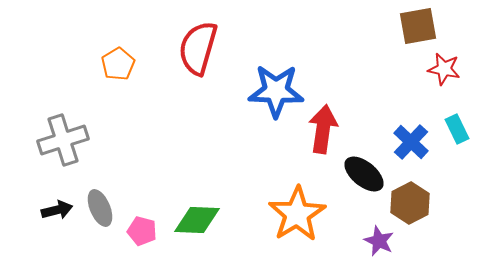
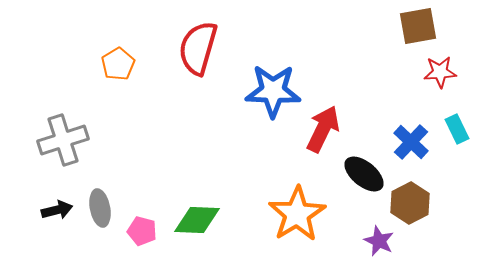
red star: moved 4 px left, 3 px down; rotated 16 degrees counterclockwise
blue star: moved 3 px left
red arrow: rotated 18 degrees clockwise
gray ellipse: rotated 12 degrees clockwise
